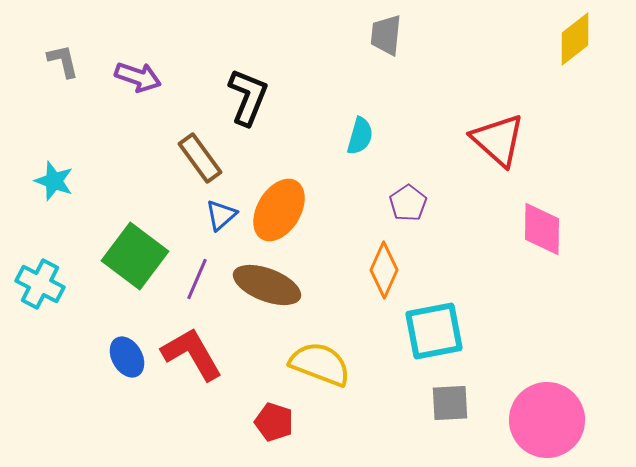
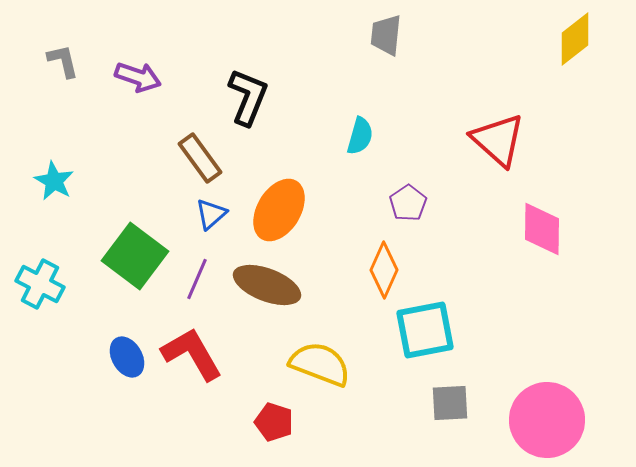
cyan star: rotated 9 degrees clockwise
blue triangle: moved 10 px left, 1 px up
cyan square: moved 9 px left, 1 px up
